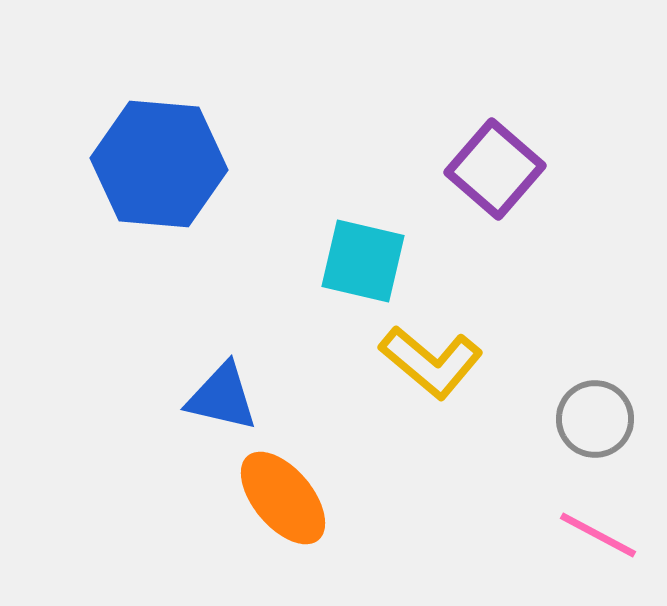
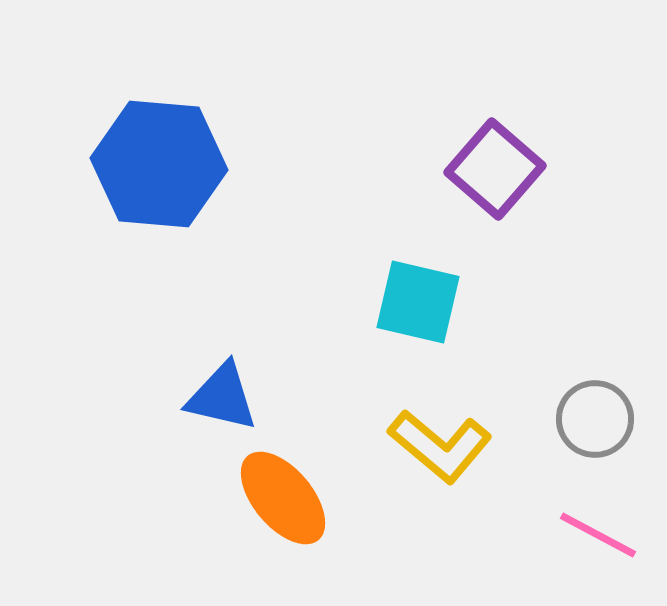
cyan square: moved 55 px right, 41 px down
yellow L-shape: moved 9 px right, 84 px down
